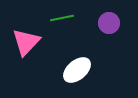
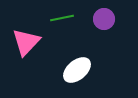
purple circle: moved 5 px left, 4 px up
